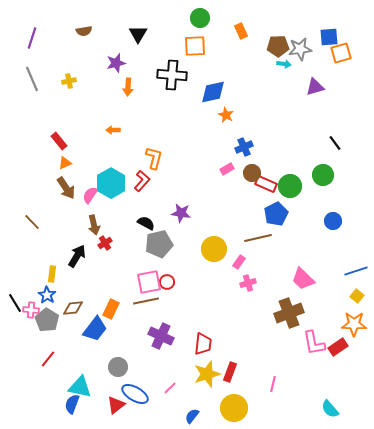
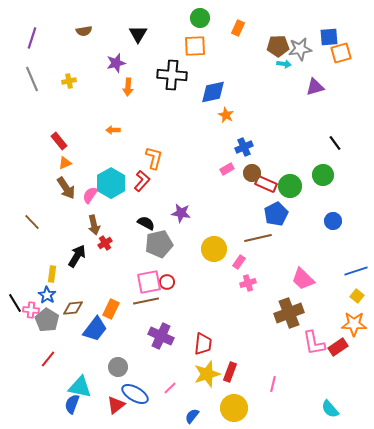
orange rectangle at (241, 31): moved 3 px left, 3 px up; rotated 49 degrees clockwise
